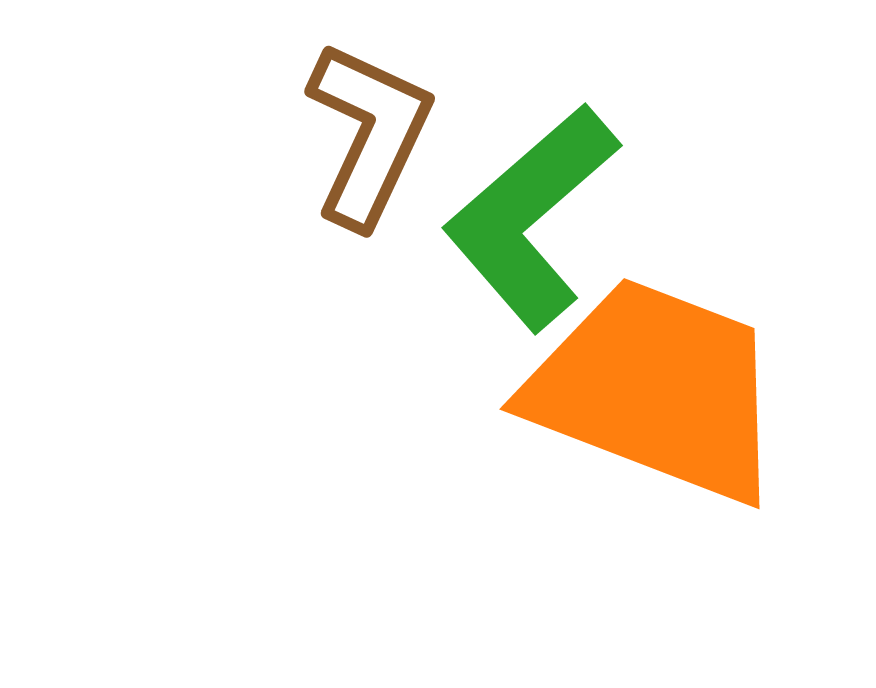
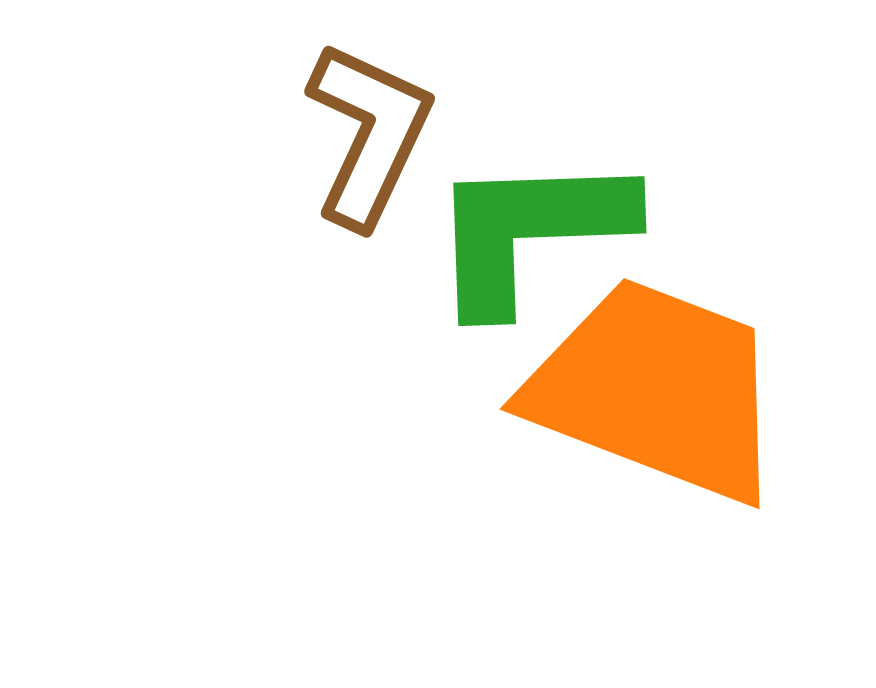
green L-shape: moved 1 px left, 14 px down; rotated 39 degrees clockwise
